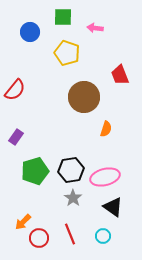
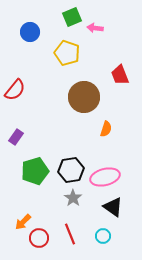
green square: moved 9 px right; rotated 24 degrees counterclockwise
